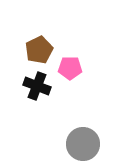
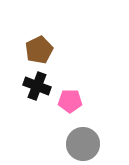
pink pentagon: moved 33 px down
